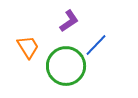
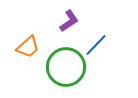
orange trapezoid: rotated 80 degrees clockwise
green circle: moved 1 px down
